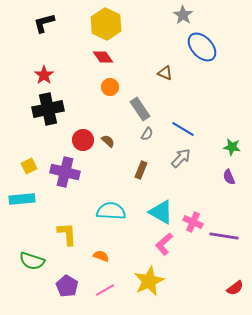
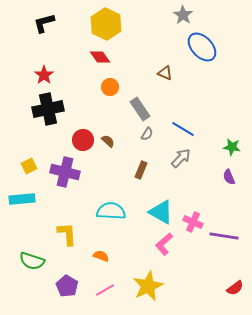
red diamond: moved 3 px left
yellow star: moved 1 px left, 5 px down
